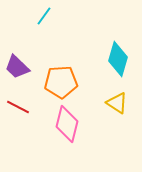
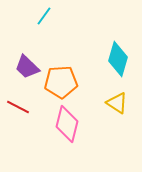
purple trapezoid: moved 10 px right
